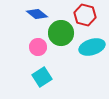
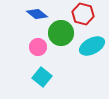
red hexagon: moved 2 px left, 1 px up
cyan ellipse: moved 1 px up; rotated 10 degrees counterclockwise
cyan square: rotated 18 degrees counterclockwise
